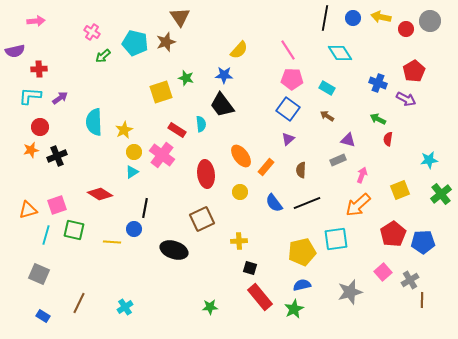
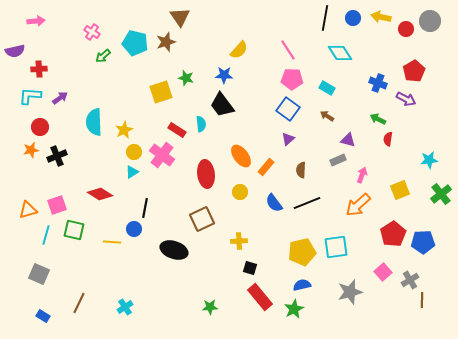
cyan square at (336, 239): moved 8 px down
